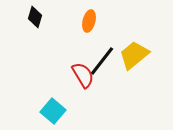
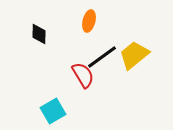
black diamond: moved 4 px right, 17 px down; rotated 15 degrees counterclockwise
black line: moved 4 px up; rotated 16 degrees clockwise
cyan square: rotated 20 degrees clockwise
